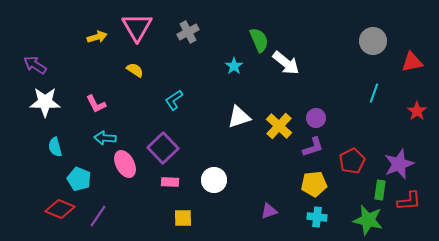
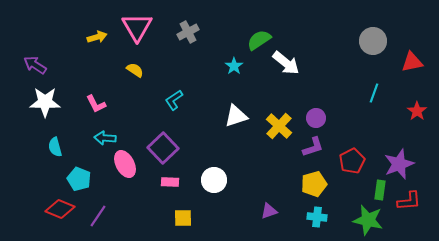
green semicircle: rotated 100 degrees counterclockwise
white triangle: moved 3 px left, 1 px up
yellow pentagon: rotated 10 degrees counterclockwise
